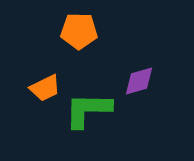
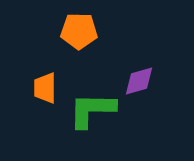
orange trapezoid: rotated 116 degrees clockwise
green L-shape: moved 4 px right
